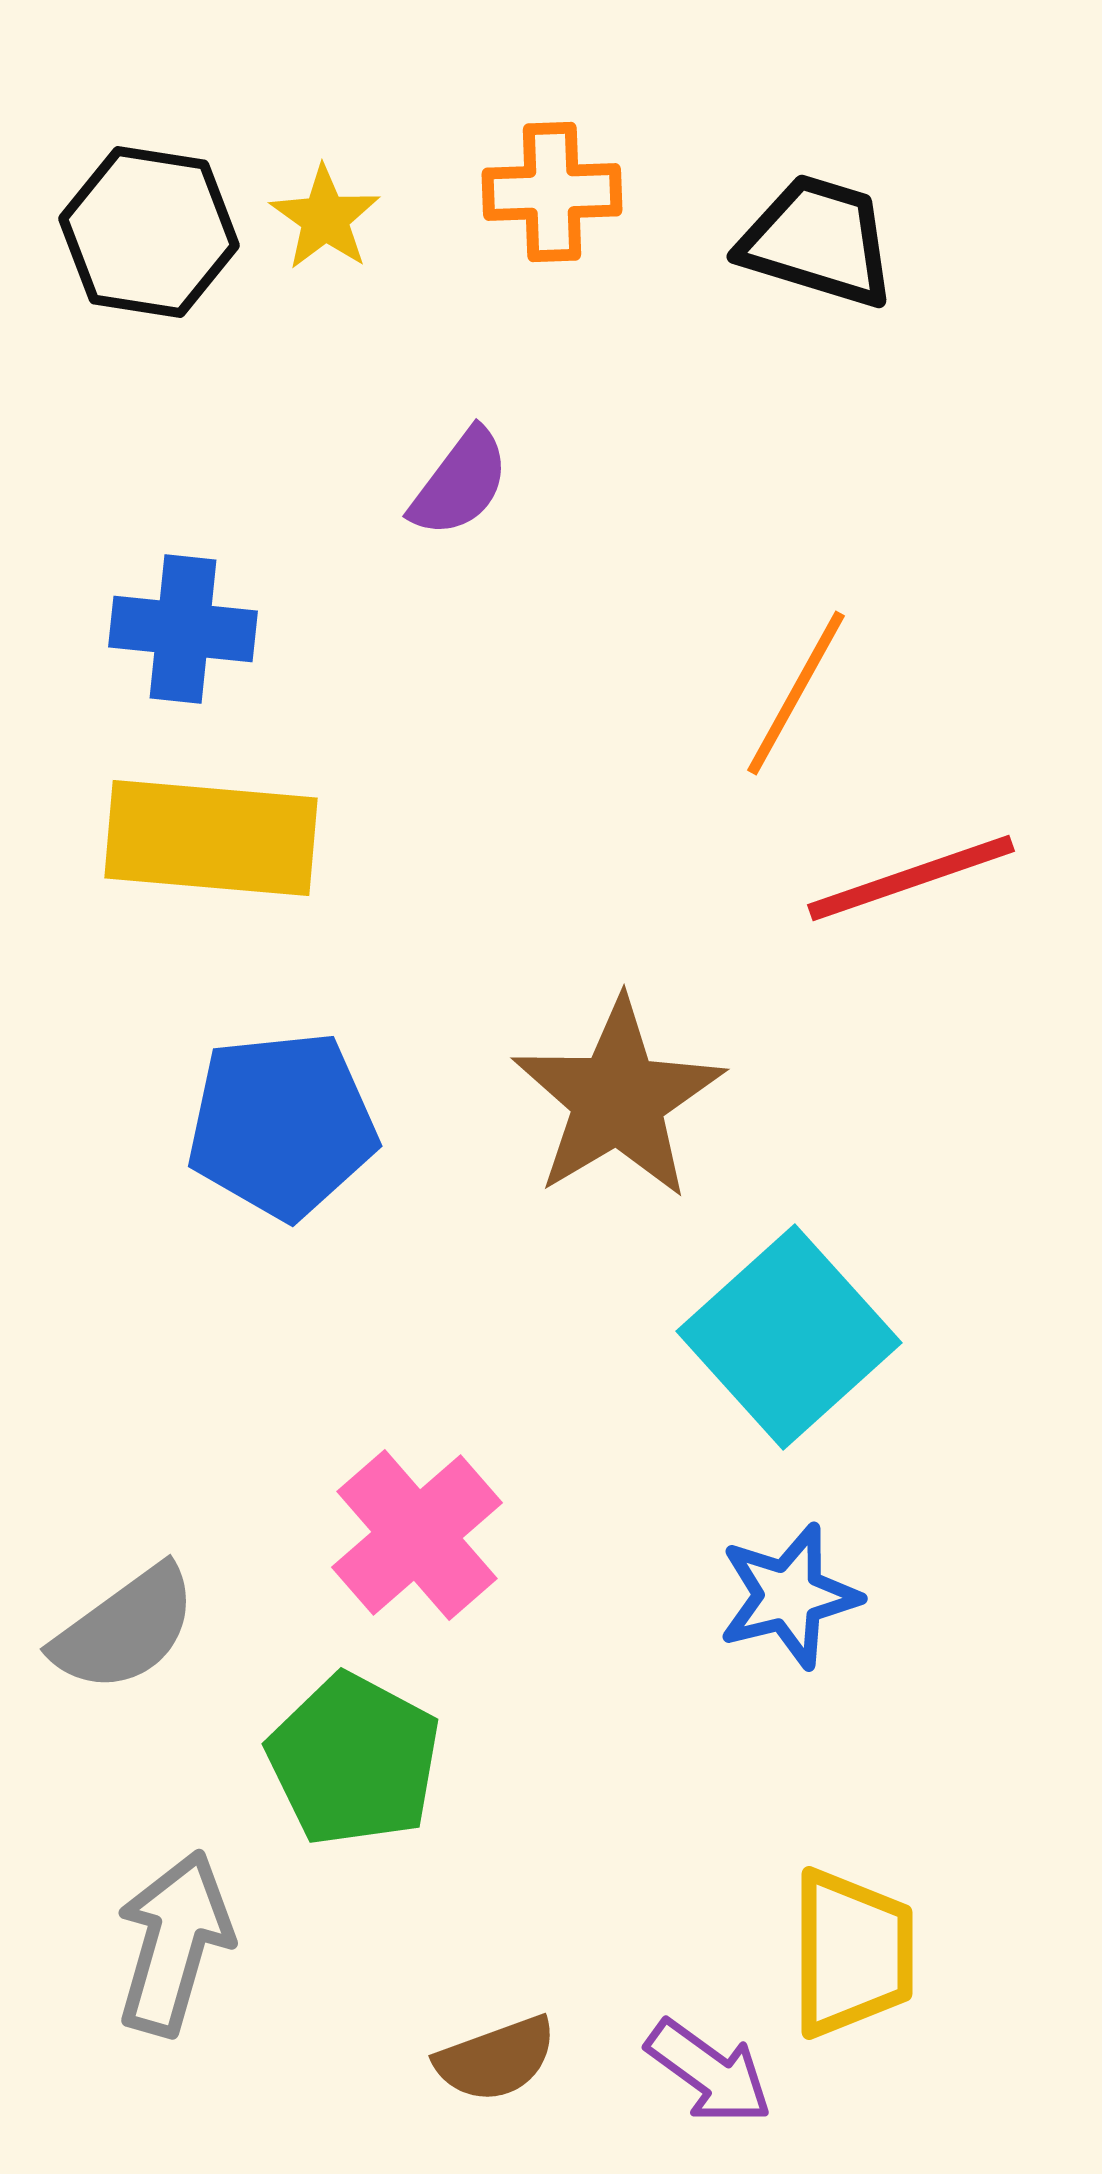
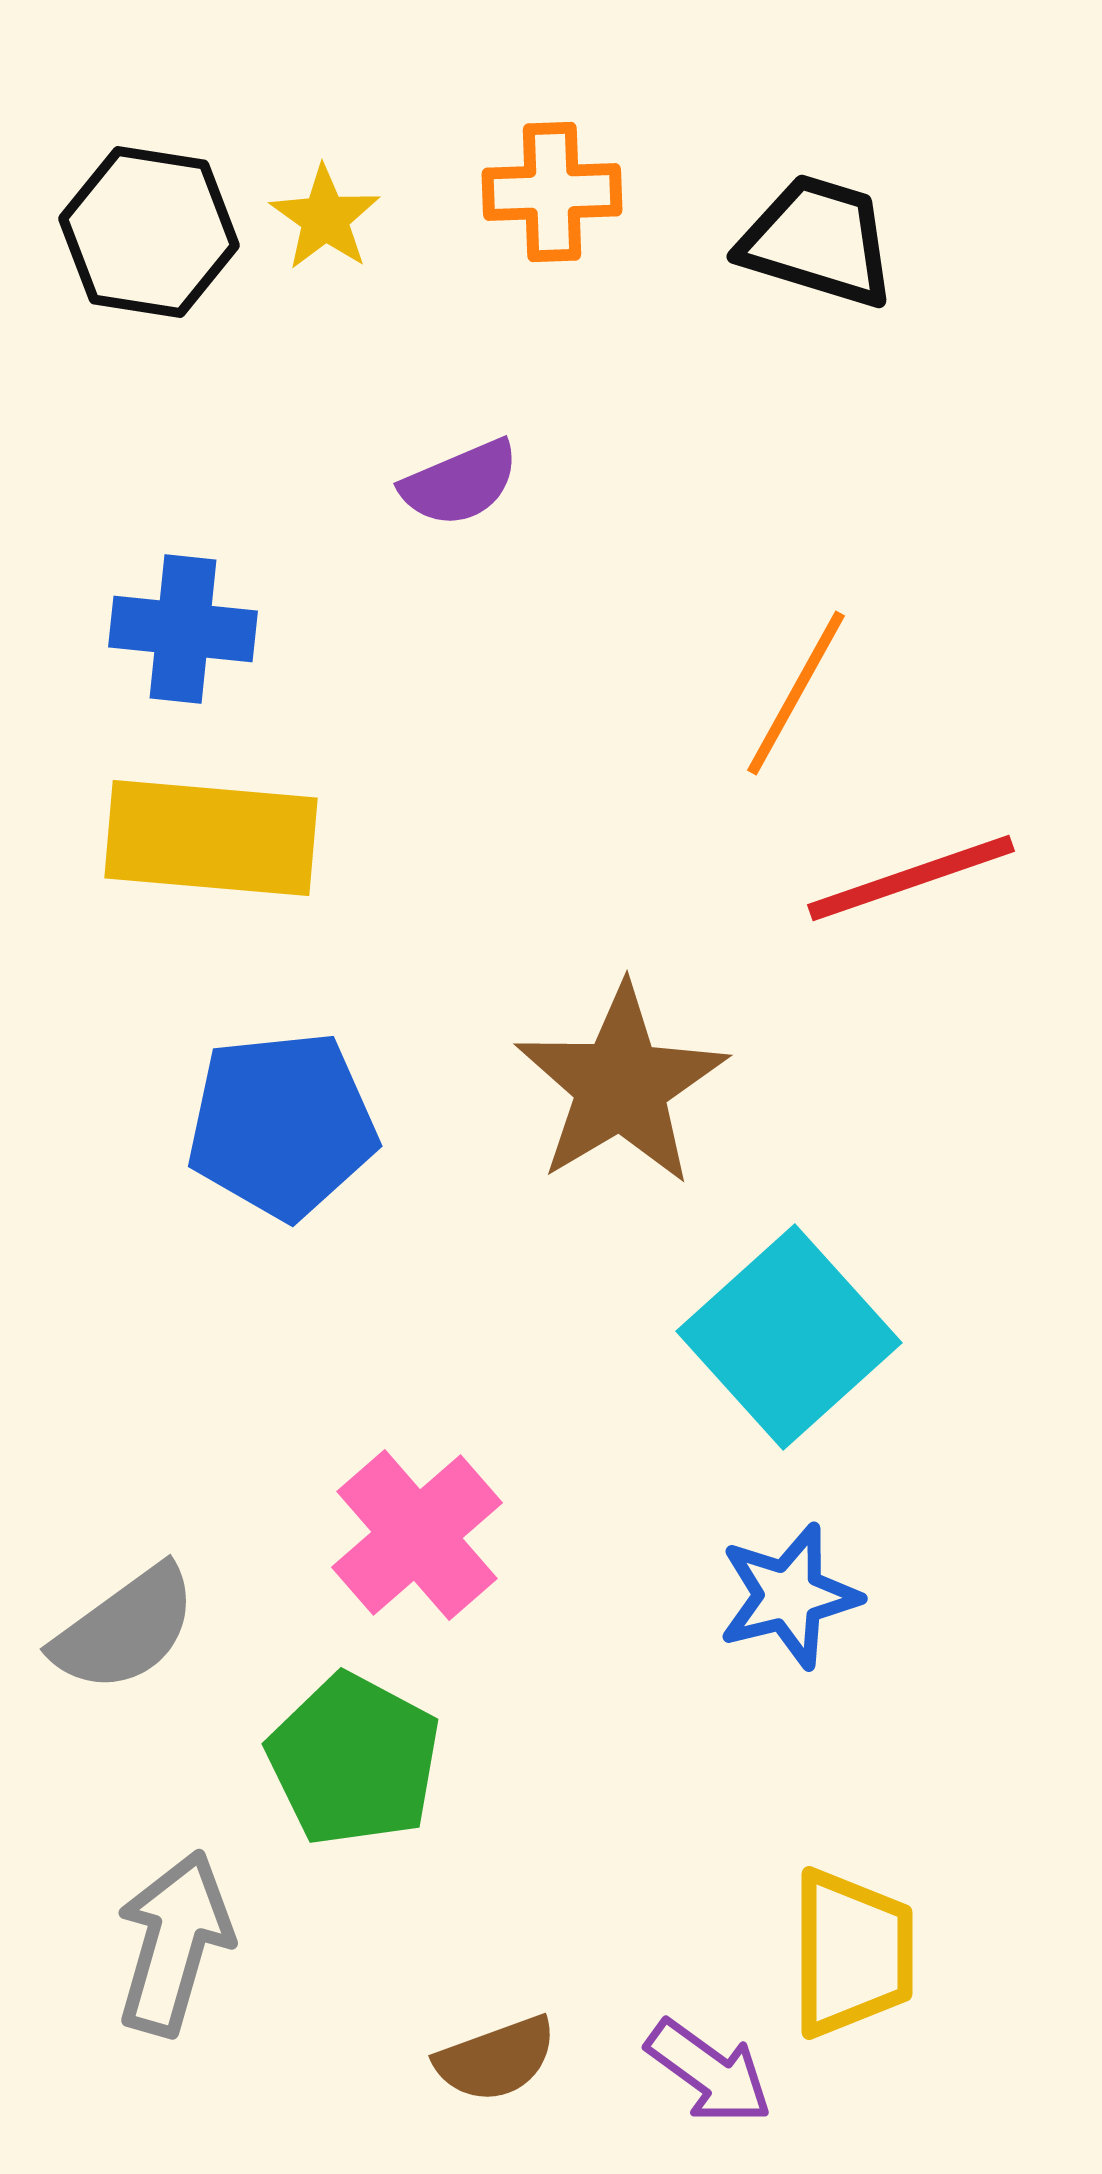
purple semicircle: rotated 30 degrees clockwise
brown star: moved 3 px right, 14 px up
